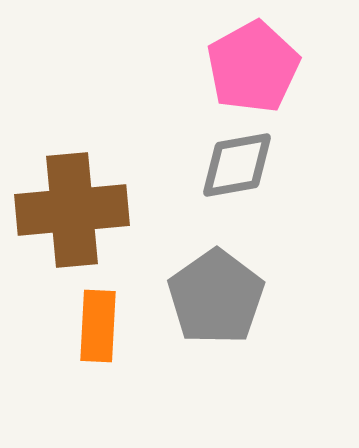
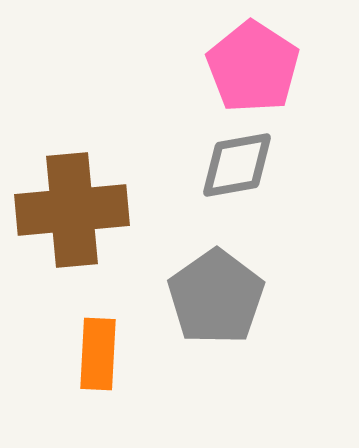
pink pentagon: rotated 10 degrees counterclockwise
orange rectangle: moved 28 px down
